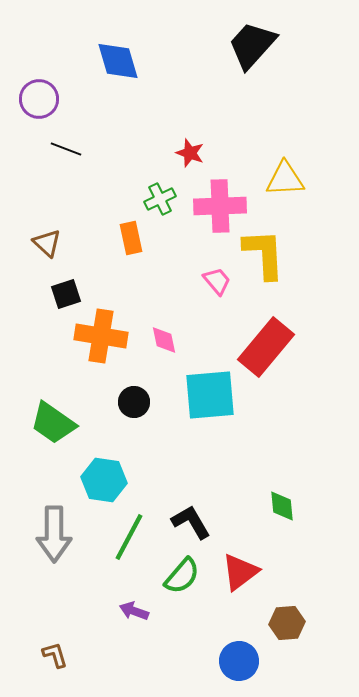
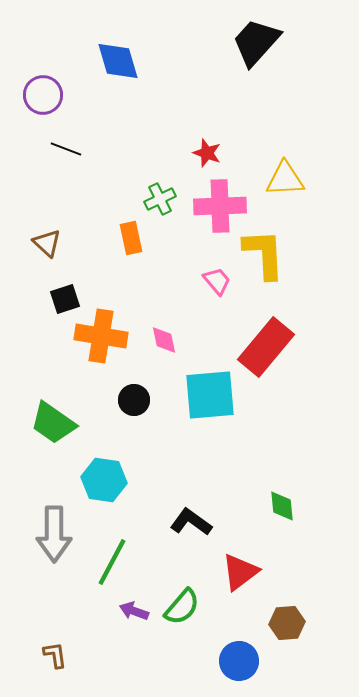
black trapezoid: moved 4 px right, 3 px up
purple circle: moved 4 px right, 4 px up
red star: moved 17 px right
black square: moved 1 px left, 5 px down
black circle: moved 2 px up
black L-shape: rotated 24 degrees counterclockwise
green line: moved 17 px left, 25 px down
green semicircle: moved 31 px down
brown L-shape: rotated 8 degrees clockwise
